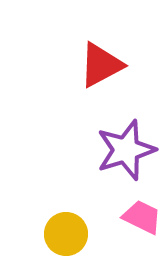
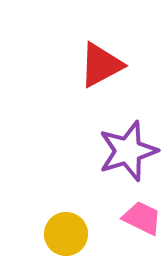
purple star: moved 2 px right, 1 px down
pink trapezoid: moved 1 px down
